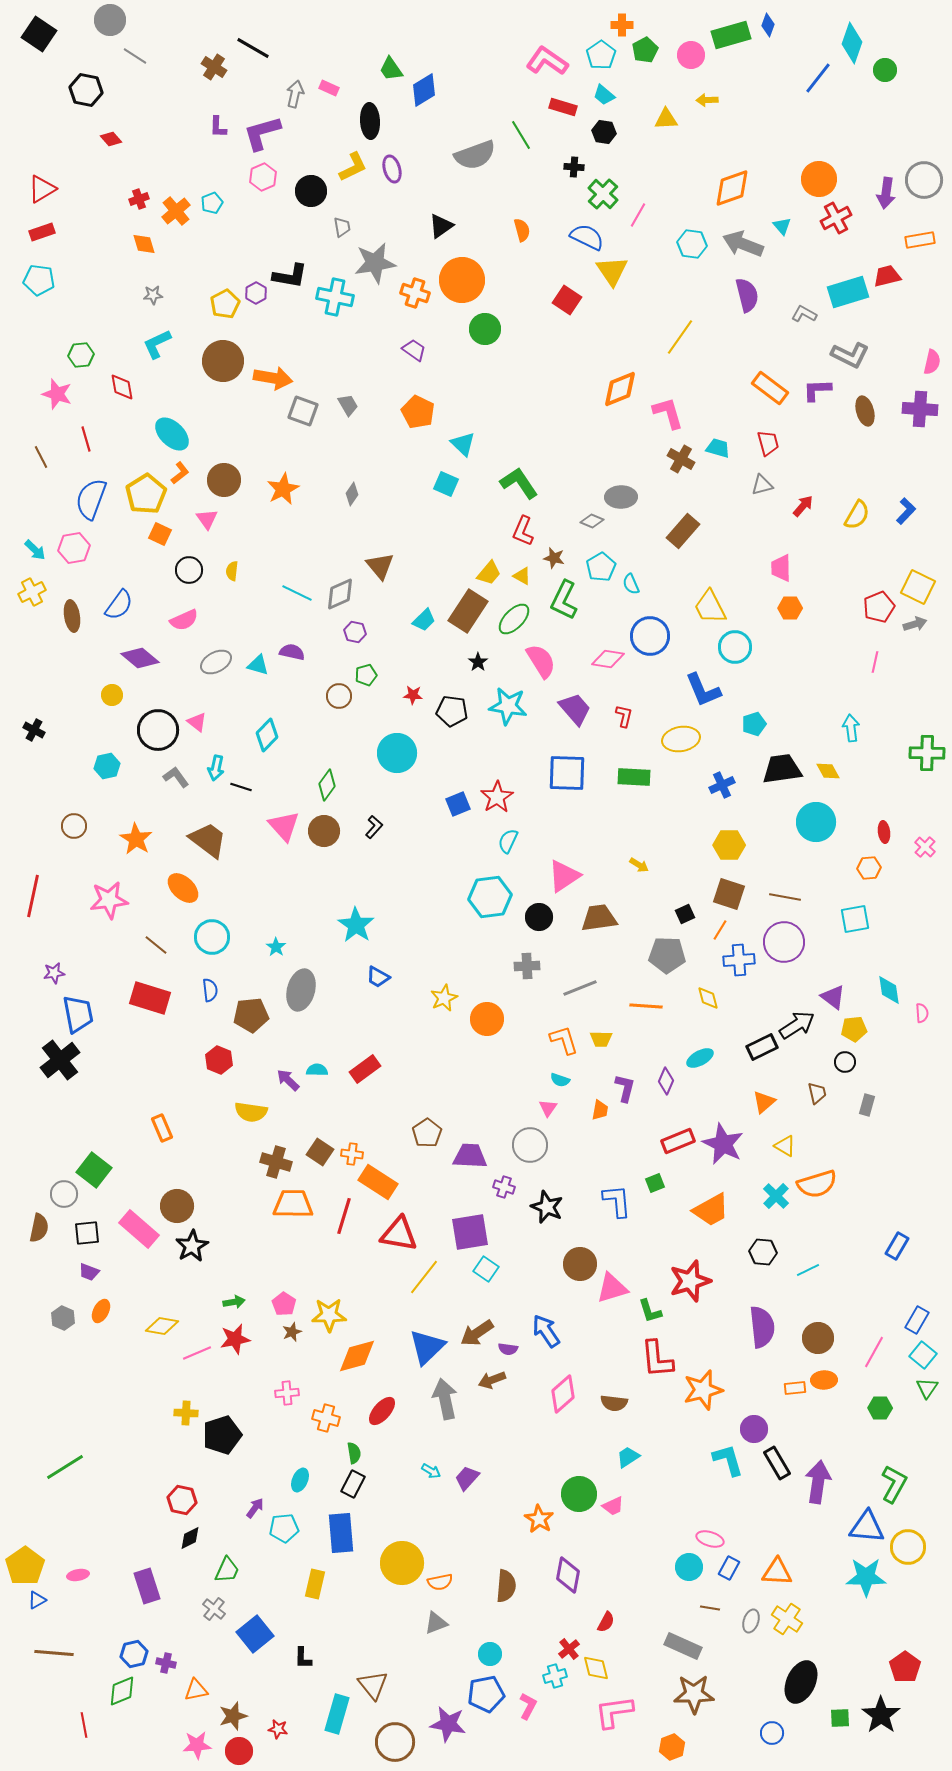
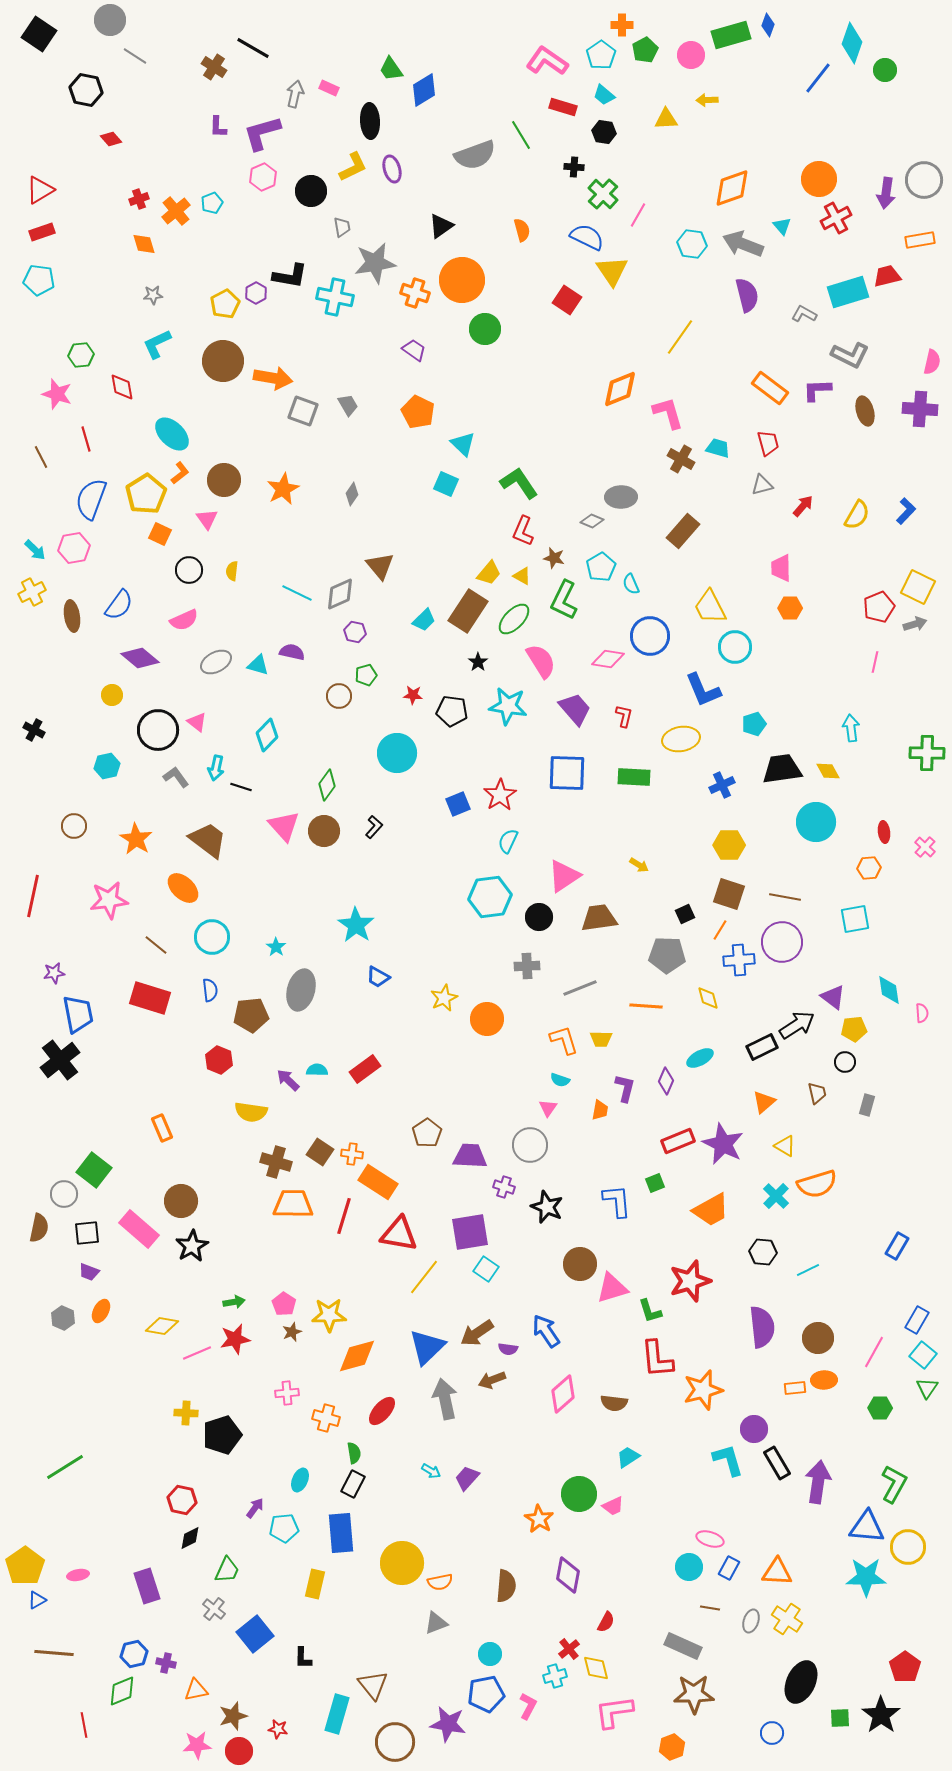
red triangle at (42, 189): moved 2 px left, 1 px down
red star at (497, 797): moved 3 px right, 2 px up
purple circle at (784, 942): moved 2 px left
brown circle at (177, 1206): moved 4 px right, 5 px up
